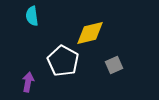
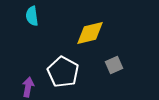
white pentagon: moved 11 px down
purple arrow: moved 5 px down
